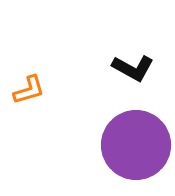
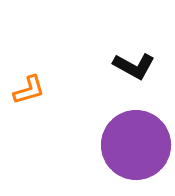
black L-shape: moved 1 px right, 2 px up
